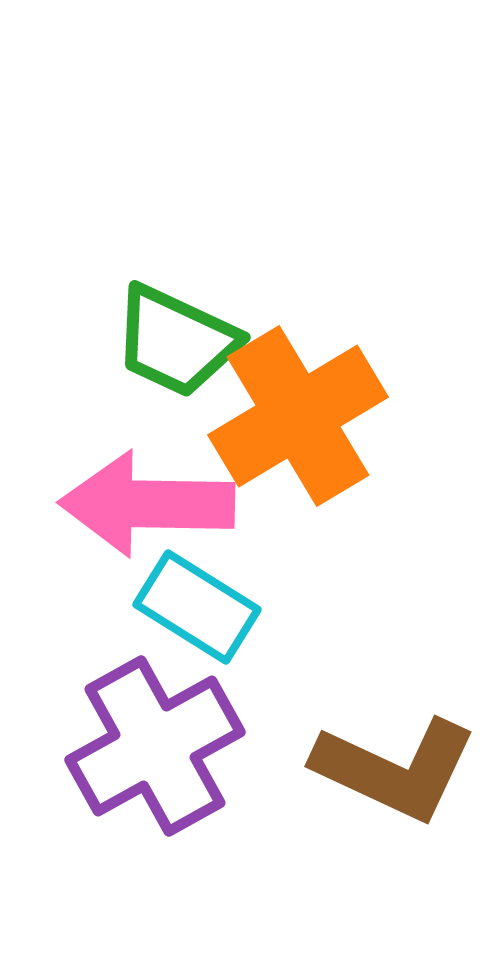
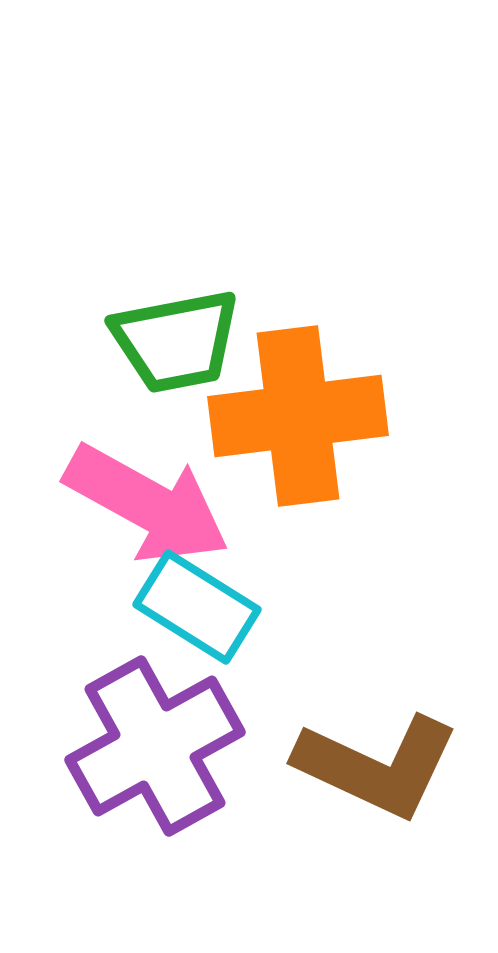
green trapezoid: rotated 36 degrees counterclockwise
orange cross: rotated 24 degrees clockwise
pink arrow: rotated 152 degrees counterclockwise
brown L-shape: moved 18 px left, 3 px up
